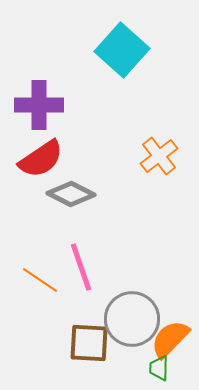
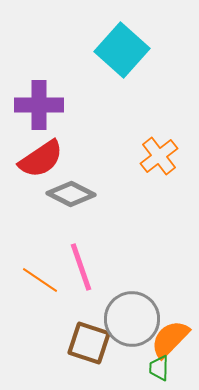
brown square: rotated 15 degrees clockwise
